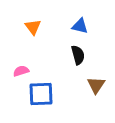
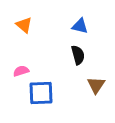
orange triangle: moved 9 px left, 2 px up; rotated 12 degrees counterclockwise
blue square: moved 1 px up
